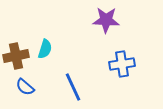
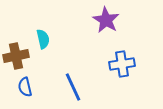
purple star: rotated 28 degrees clockwise
cyan semicircle: moved 2 px left, 10 px up; rotated 30 degrees counterclockwise
blue semicircle: rotated 36 degrees clockwise
